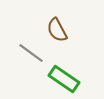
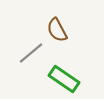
gray line: rotated 76 degrees counterclockwise
